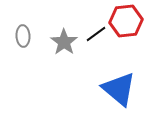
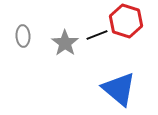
red hexagon: rotated 24 degrees clockwise
black line: moved 1 px right, 1 px down; rotated 15 degrees clockwise
gray star: moved 1 px right, 1 px down
